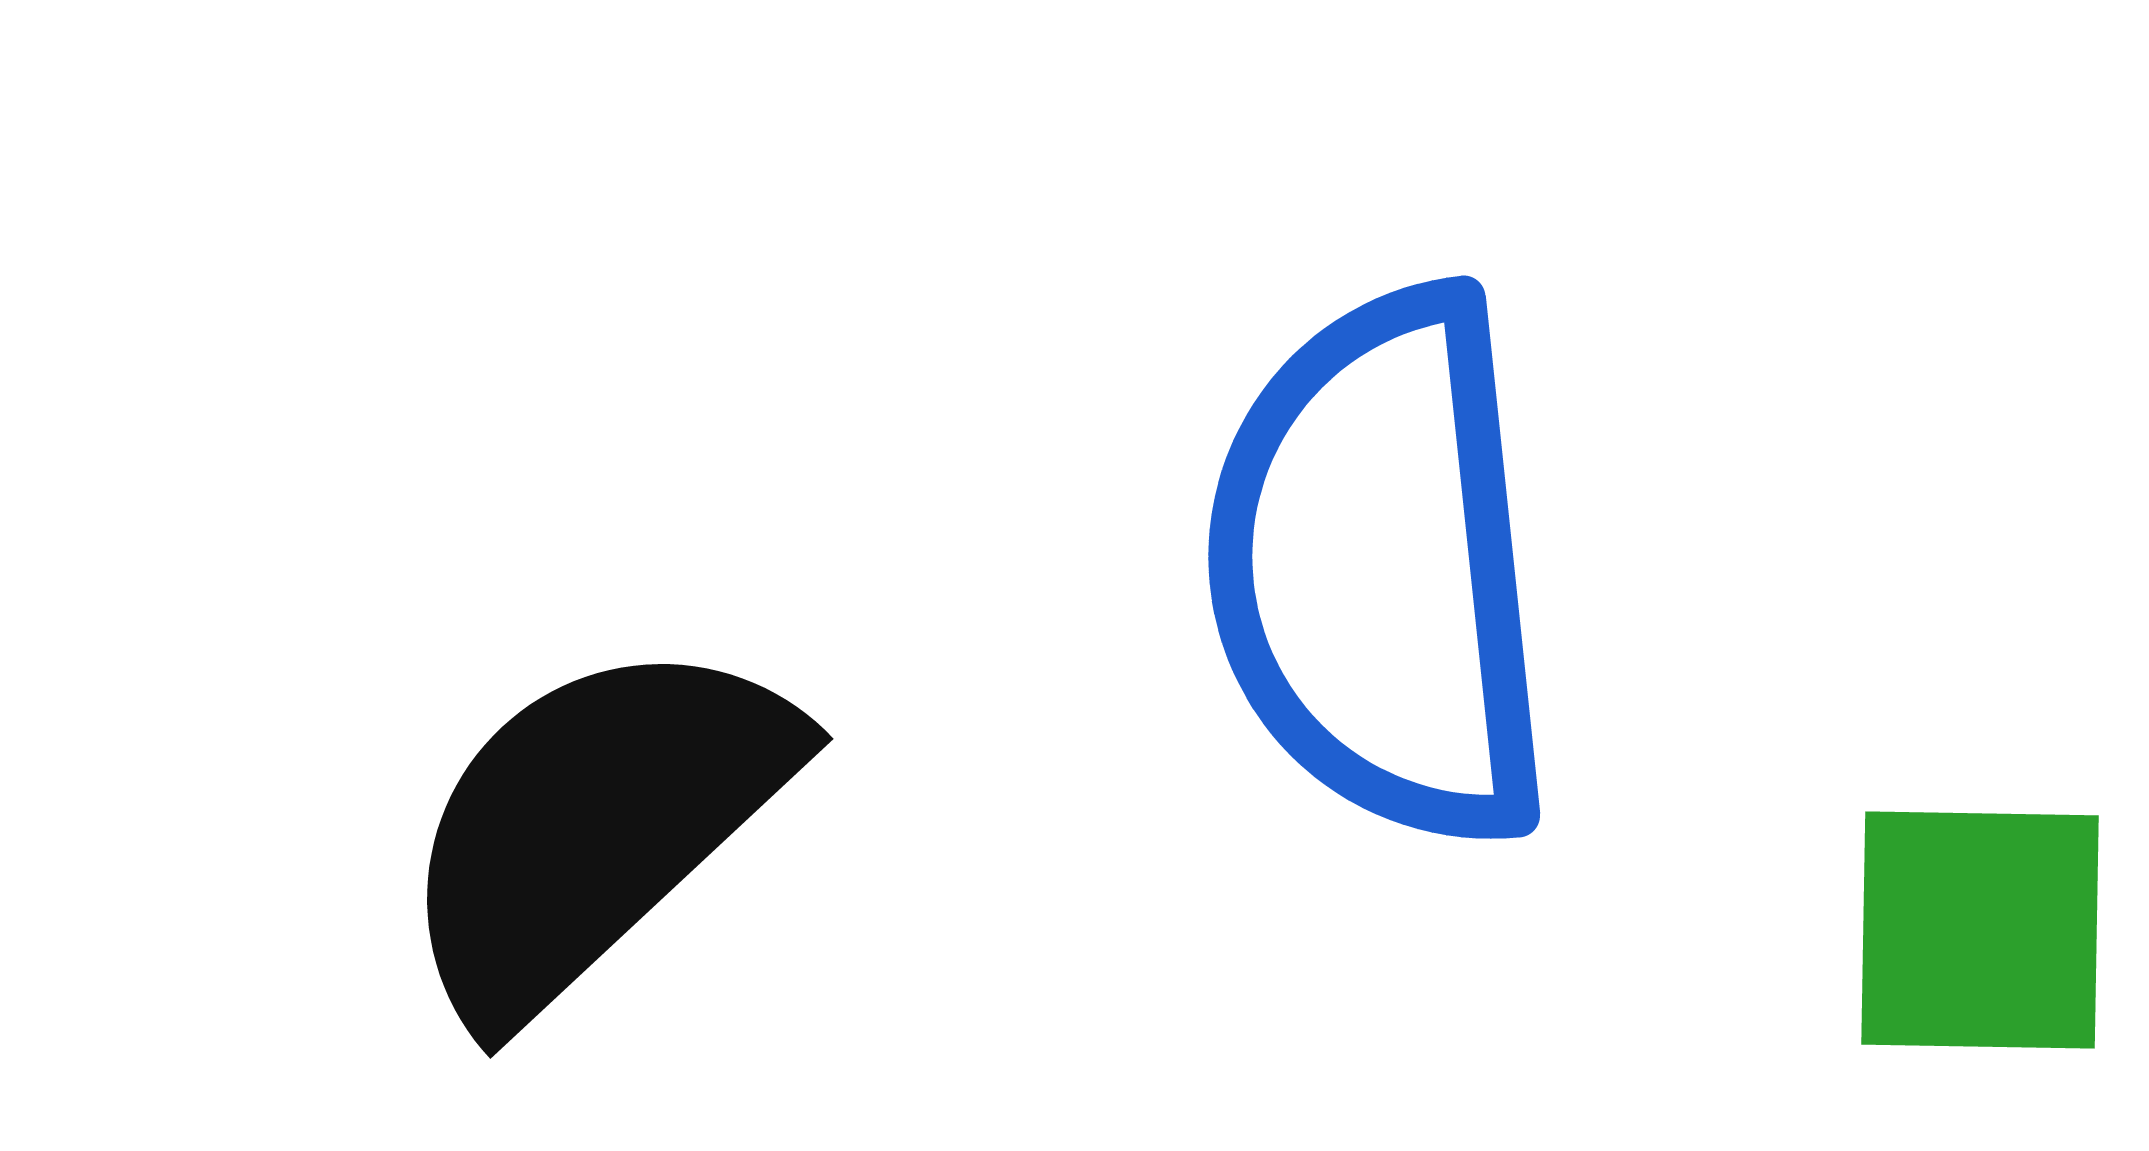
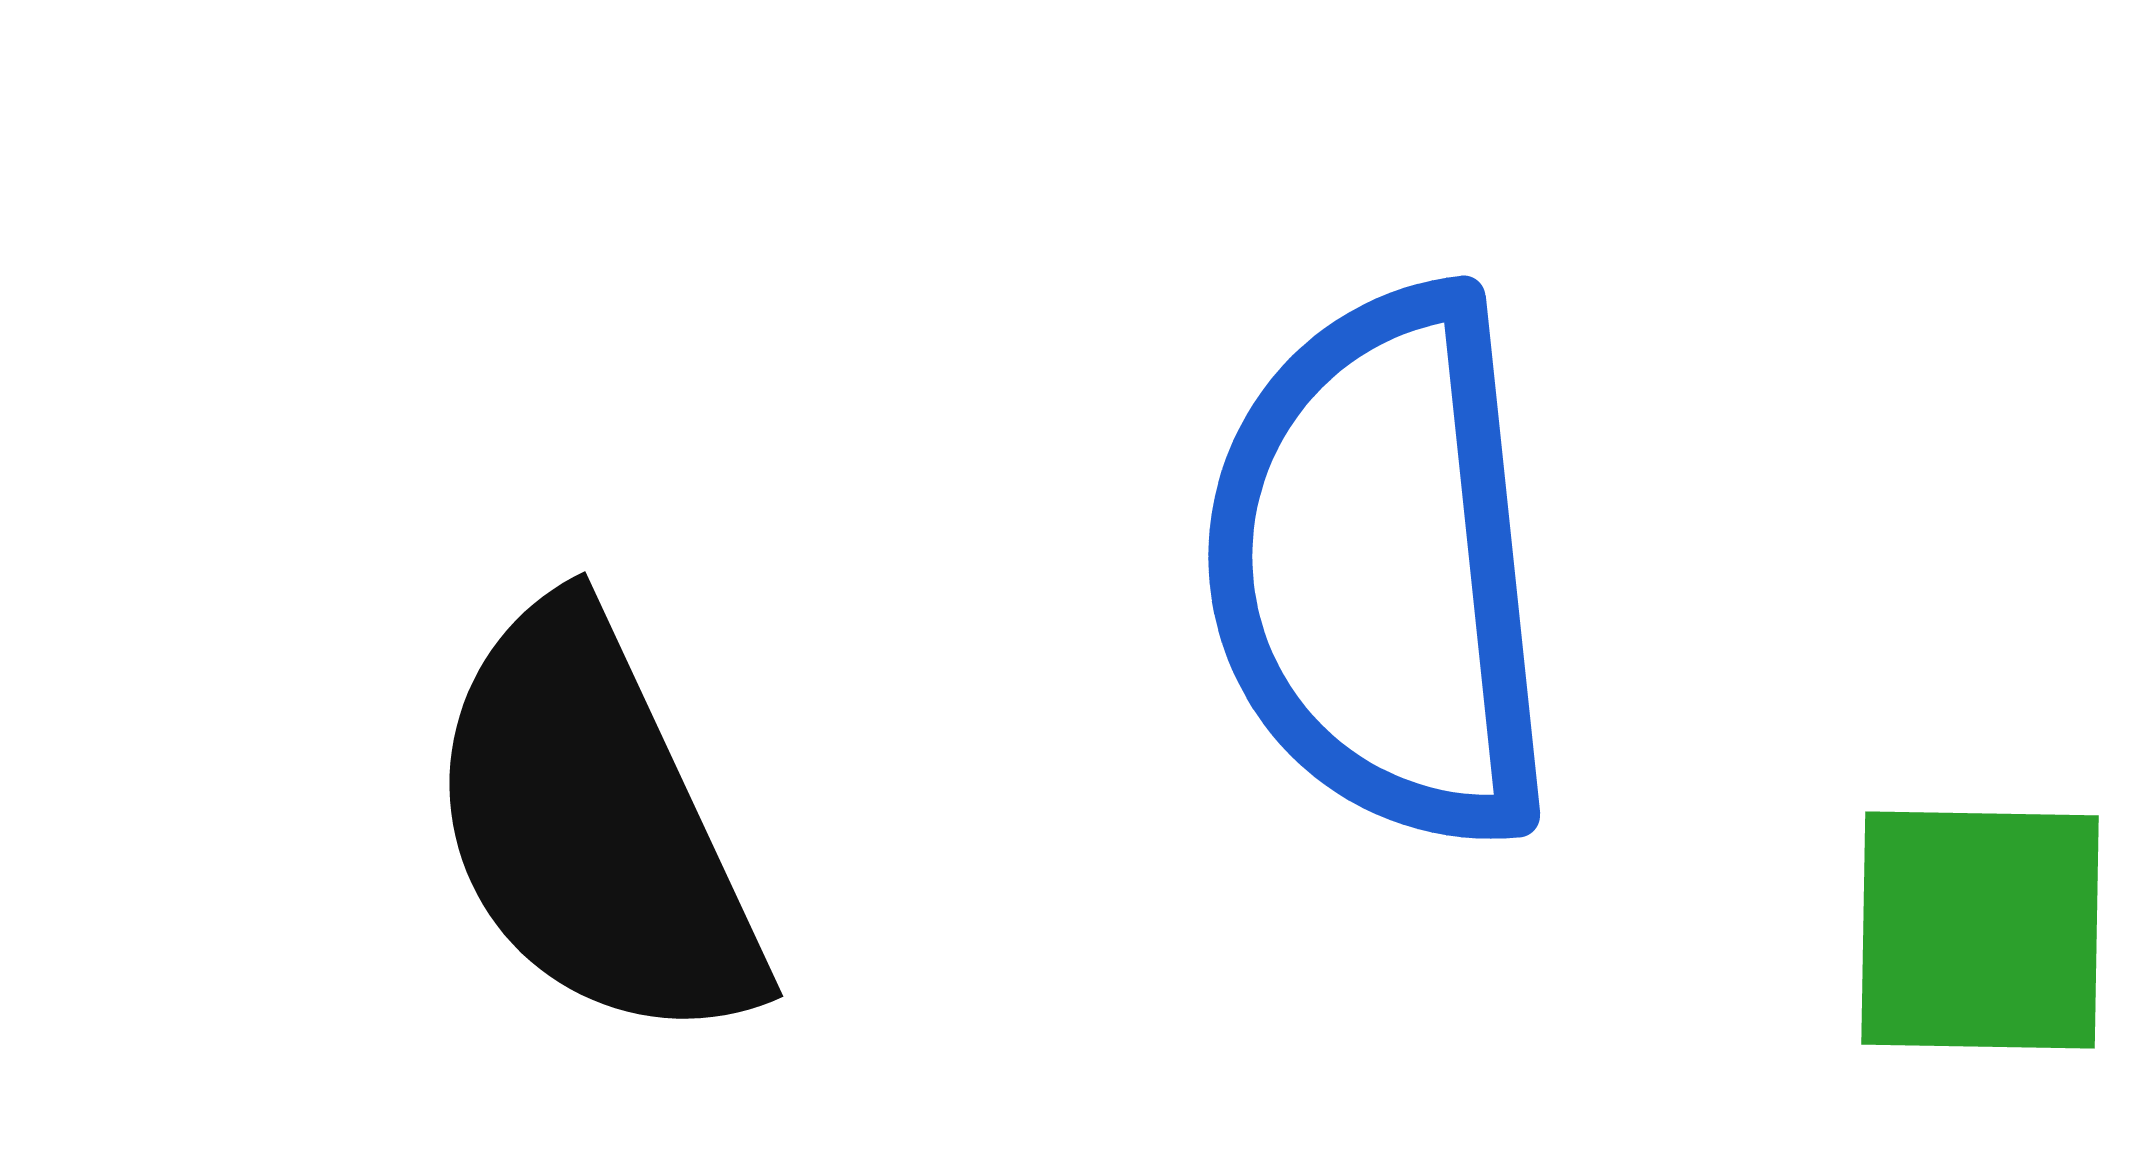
black semicircle: rotated 72 degrees counterclockwise
